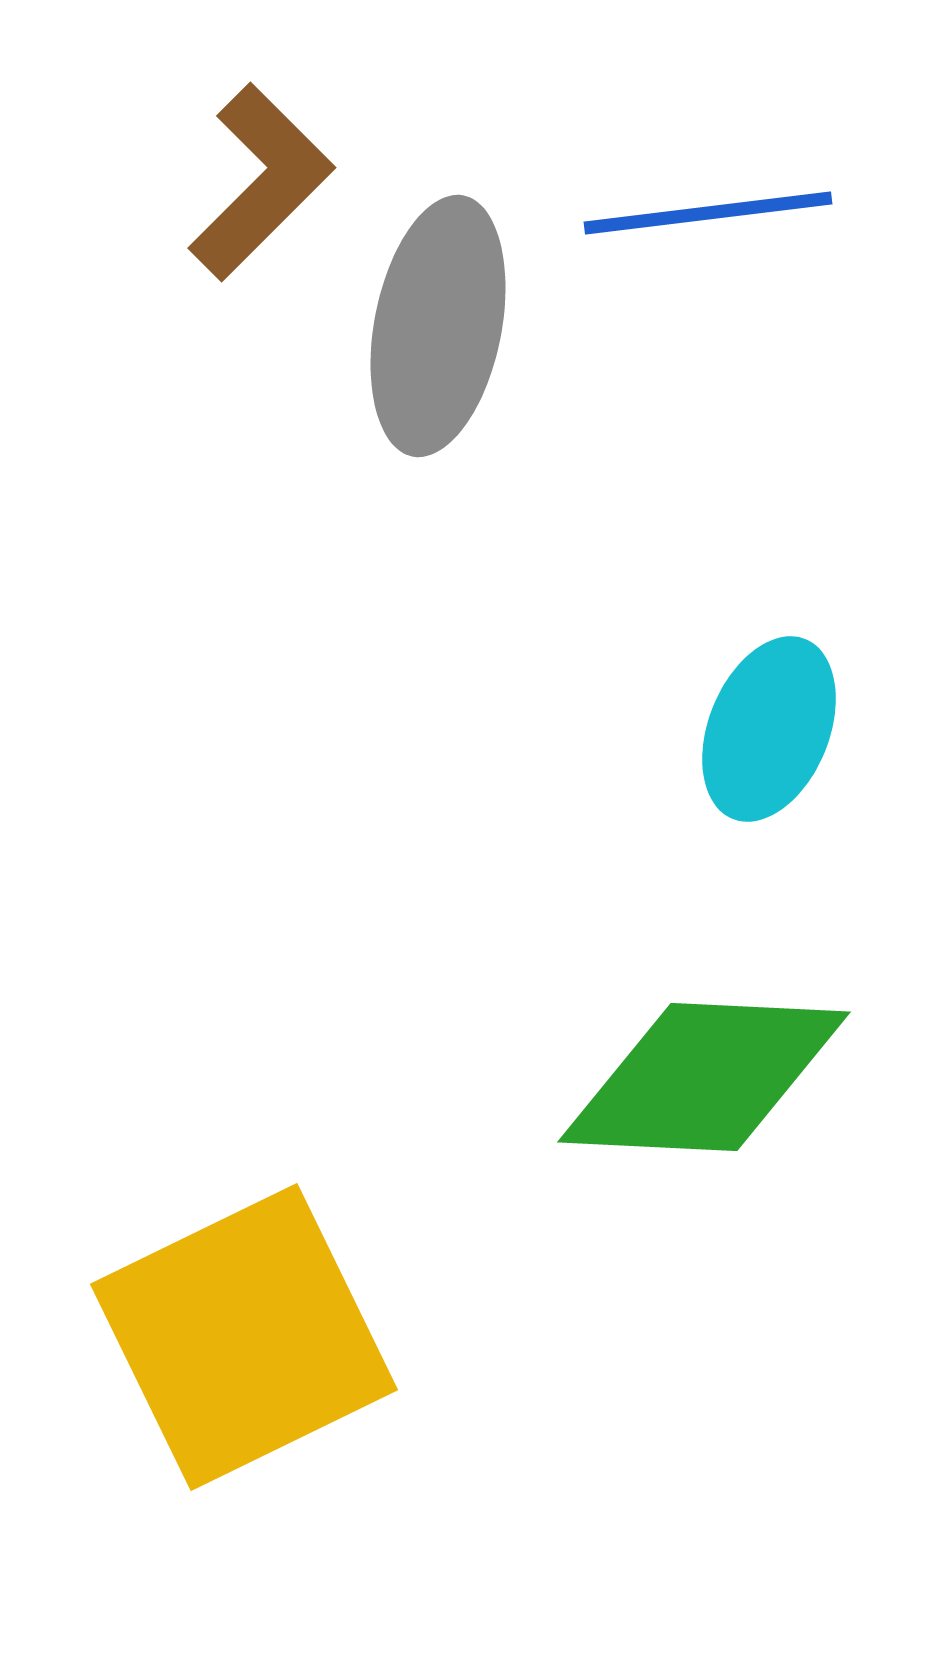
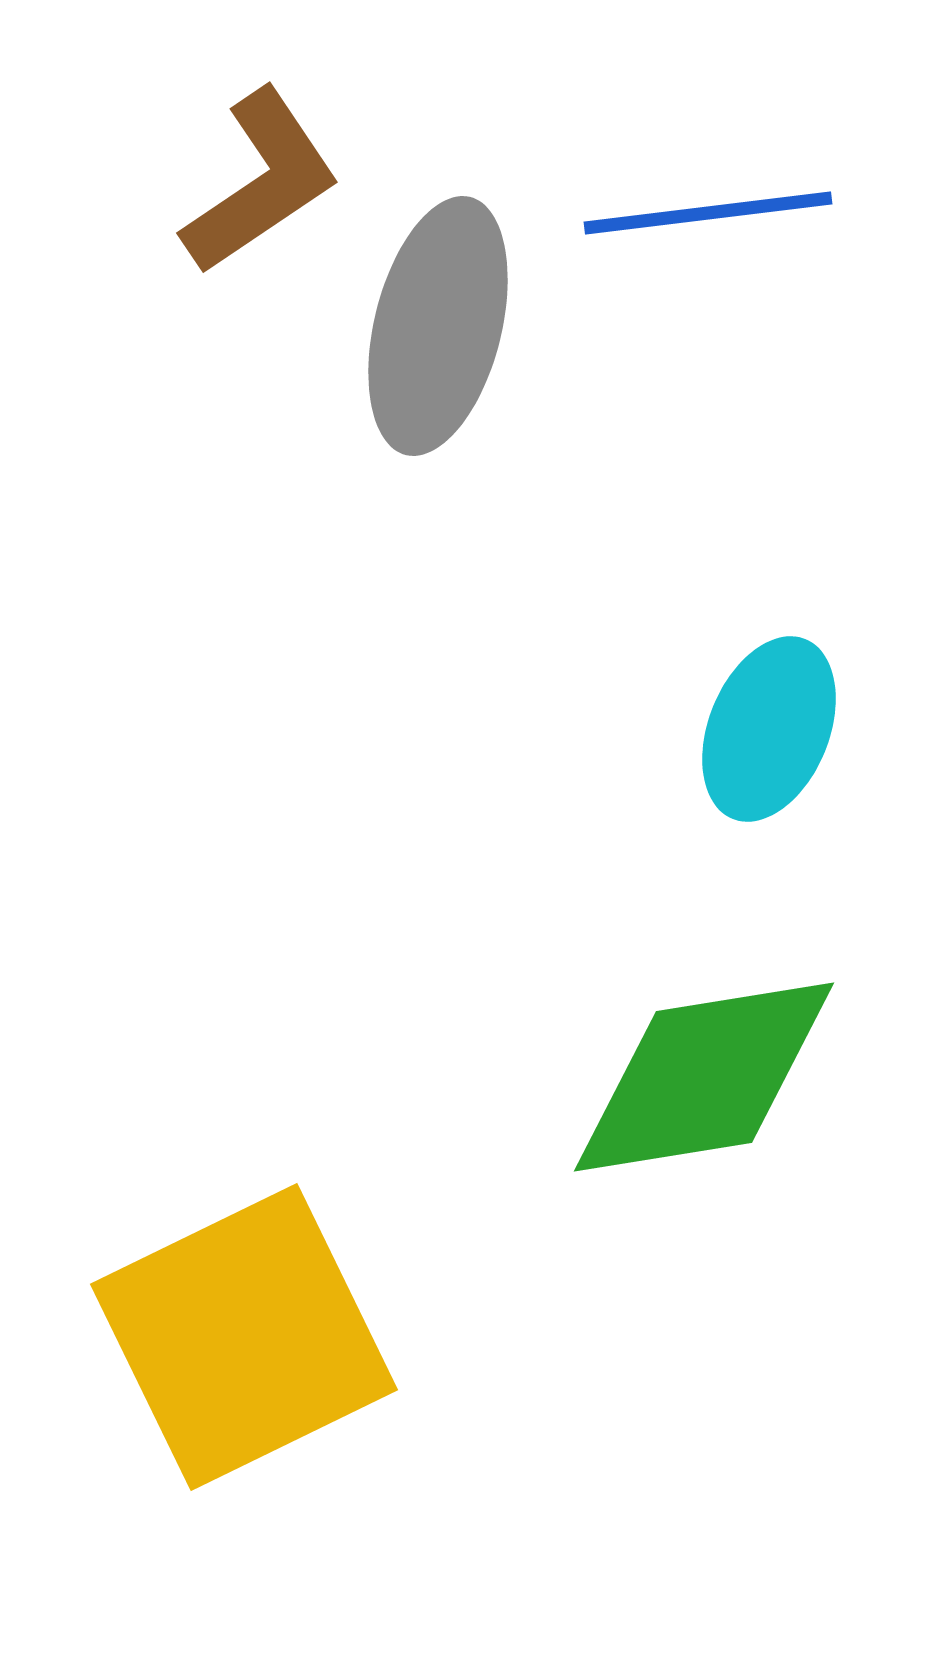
brown L-shape: rotated 11 degrees clockwise
gray ellipse: rotated 3 degrees clockwise
green diamond: rotated 12 degrees counterclockwise
